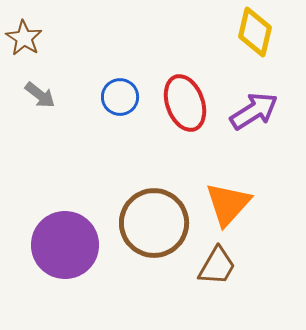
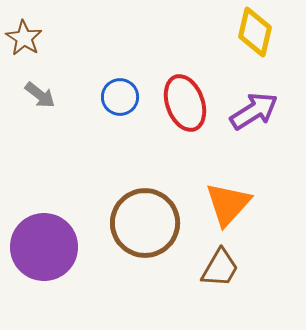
brown circle: moved 9 px left
purple circle: moved 21 px left, 2 px down
brown trapezoid: moved 3 px right, 2 px down
